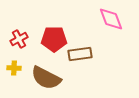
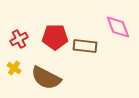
pink diamond: moved 7 px right, 8 px down
red pentagon: moved 1 px right, 2 px up
brown rectangle: moved 5 px right, 8 px up; rotated 15 degrees clockwise
yellow cross: rotated 32 degrees clockwise
